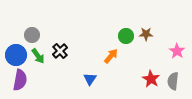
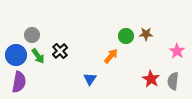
purple semicircle: moved 1 px left, 2 px down
